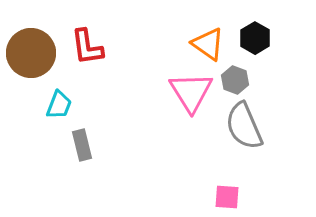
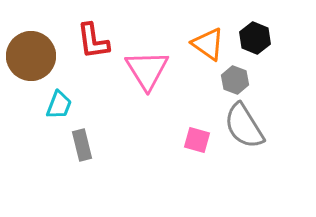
black hexagon: rotated 8 degrees counterclockwise
red L-shape: moved 6 px right, 6 px up
brown circle: moved 3 px down
pink triangle: moved 44 px left, 22 px up
gray semicircle: rotated 9 degrees counterclockwise
pink square: moved 30 px left, 57 px up; rotated 12 degrees clockwise
